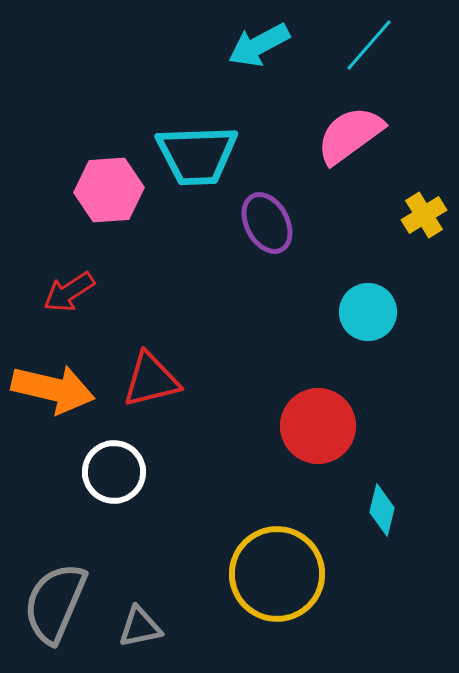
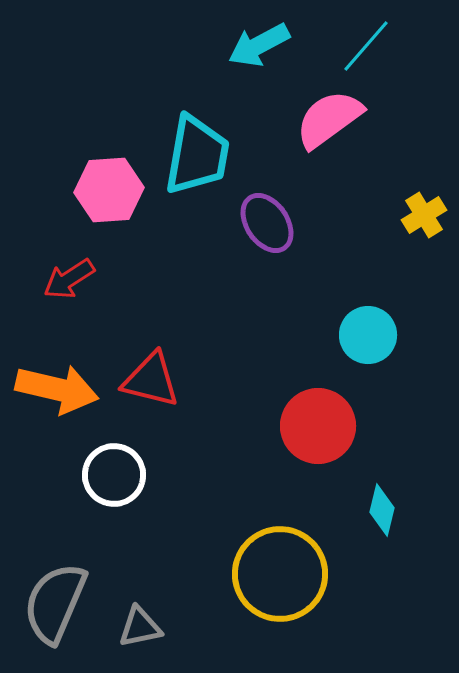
cyan line: moved 3 px left, 1 px down
pink semicircle: moved 21 px left, 16 px up
cyan trapezoid: rotated 78 degrees counterclockwise
purple ellipse: rotated 6 degrees counterclockwise
red arrow: moved 13 px up
cyan circle: moved 23 px down
red triangle: rotated 28 degrees clockwise
orange arrow: moved 4 px right
white circle: moved 3 px down
yellow circle: moved 3 px right
